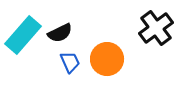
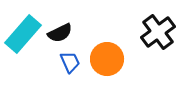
black cross: moved 2 px right, 4 px down
cyan rectangle: moved 1 px up
